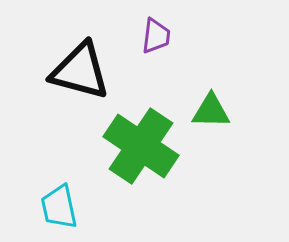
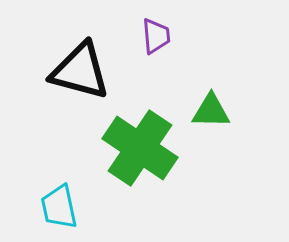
purple trapezoid: rotated 12 degrees counterclockwise
green cross: moved 1 px left, 2 px down
